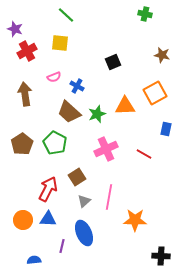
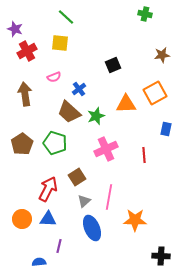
green line: moved 2 px down
brown star: rotated 21 degrees counterclockwise
black square: moved 3 px down
blue cross: moved 2 px right, 3 px down; rotated 24 degrees clockwise
orange triangle: moved 1 px right, 2 px up
green star: moved 1 px left, 2 px down
green pentagon: rotated 10 degrees counterclockwise
red line: moved 1 px down; rotated 56 degrees clockwise
orange circle: moved 1 px left, 1 px up
blue ellipse: moved 8 px right, 5 px up
purple line: moved 3 px left
blue semicircle: moved 5 px right, 2 px down
